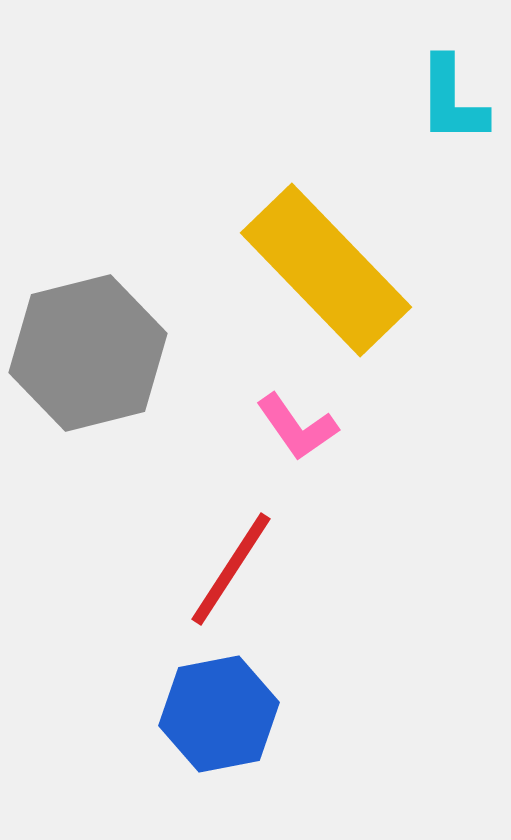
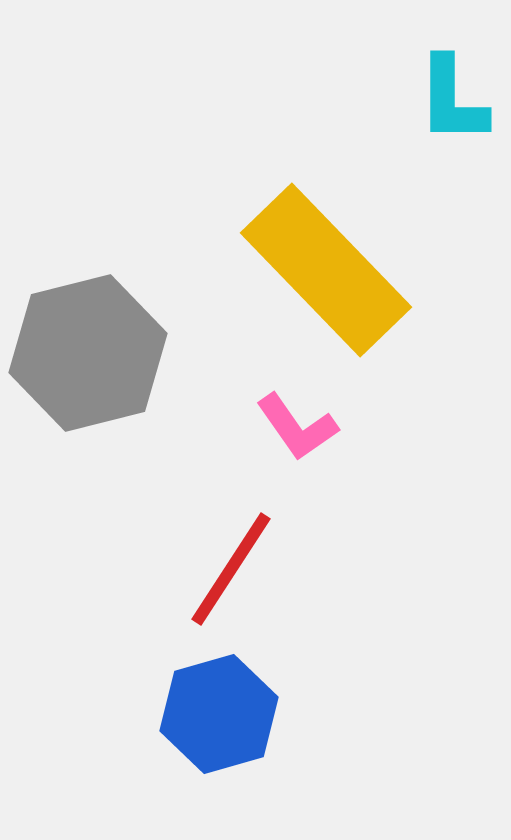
blue hexagon: rotated 5 degrees counterclockwise
